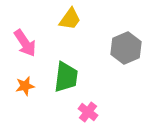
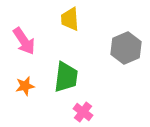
yellow trapezoid: rotated 140 degrees clockwise
pink arrow: moved 1 px left, 2 px up
pink cross: moved 5 px left
